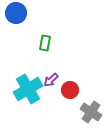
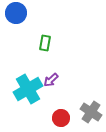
red circle: moved 9 px left, 28 px down
